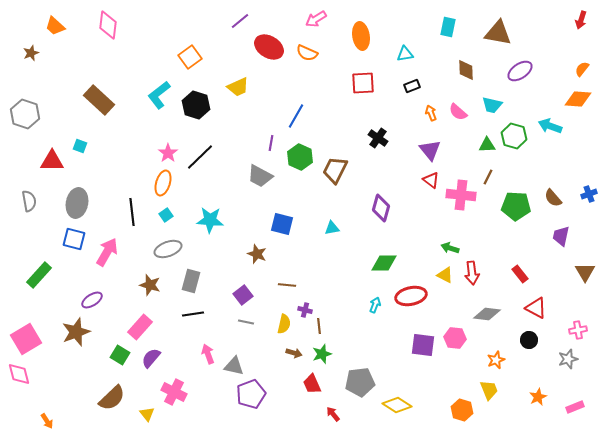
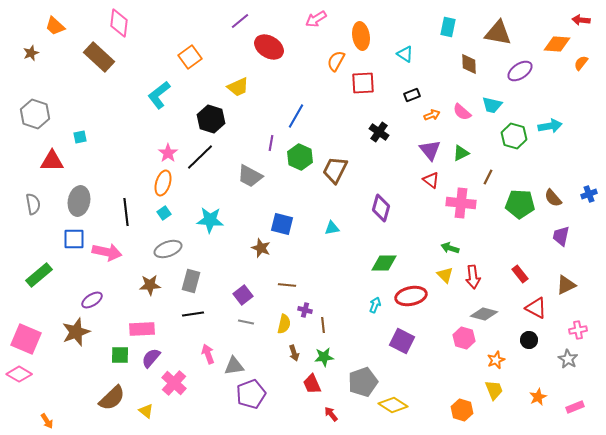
red arrow at (581, 20): rotated 78 degrees clockwise
pink diamond at (108, 25): moved 11 px right, 2 px up
orange semicircle at (307, 53): moved 29 px right, 8 px down; rotated 95 degrees clockwise
cyan triangle at (405, 54): rotated 42 degrees clockwise
orange semicircle at (582, 69): moved 1 px left, 6 px up
brown diamond at (466, 70): moved 3 px right, 6 px up
black rectangle at (412, 86): moved 9 px down
orange diamond at (578, 99): moved 21 px left, 55 px up
brown rectangle at (99, 100): moved 43 px up
black hexagon at (196, 105): moved 15 px right, 14 px down
pink semicircle at (458, 112): moved 4 px right
orange arrow at (431, 113): moved 1 px right, 2 px down; rotated 91 degrees clockwise
gray hexagon at (25, 114): moved 10 px right
cyan arrow at (550, 126): rotated 150 degrees clockwise
black cross at (378, 138): moved 1 px right, 6 px up
green triangle at (487, 145): moved 26 px left, 8 px down; rotated 24 degrees counterclockwise
cyan square at (80, 146): moved 9 px up; rotated 32 degrees counterclockwise
gray trapezoid at (260, 176): moved 10 px left
pink cross at (461, 195): moved 8 px down
gray semicircle at (29, 201): moved 4 px right, 3 px down
gray ellipse at (77, 203): moved 2 px right, 2 px up
green pentagon at (516, 206): moved 4 px right, 2 px up
black line at (132, 212): moved 6 px left
cyan square at (166, 215): moved 2 px left, 2 px up
blue square at (74, 239): rotated 15 degrees counterclockwise
pink arrow at (107, 252): rotated 72 degrees clockwise
brown star at (257, 254): moved 4 px right, 6 px up
brown triangle at (585, 272): moved 19 px left, 13 px down; rotated 35 degrees clockwise
red arrow at (472, 273): moved 1 px right, 4 px down
green rectangle at (39, 275): rotated 8 degrees clockwise
yellow triangle at (445, 275): rotated 18 degrees clockwise
brown star at (150, 285): rotated 20 degrees counterclockwise
gray diamond at (487, 314): moved 3 px left; rotated 8 degrees clockwise
brown line at (319, 326): moved 4 px right, 1 px up
pink rectangle at (140, 327): moved 2 px right, 2 px down; rotated 45 degrees clockwise
pink hexagon at (455, 338): moved 9 px right; rotated 10 degrees clockwise
pink square at (26, 339): rotated 36 degrees counterclockwise
purple square at (423, 345): moved 21 px left, 4 px up; rotated 20 degrees clockwise
brown arrow at (294, 353): rotated 56 degrees clockwise
green star at (322, 354): moved 2 px right, 3 px down; rotated 12 degrees clockwise
green square at (120, 355): rotated 30 degrees counterclockwise
gray star at (568, 359): rotated 24 degrees counterclockwise
gray triangle at (234, 366): rotated 20 degrees counterclockwise
pink diamond at (19, 374): rotated 45 degrees counterclockwise
gray pentagon at (360, 382): moved 3 px right; rotated 12 degrees counterclockwise
yellow trapezoid at (489, 390): moved 5 px right
pink cross at (174, 392): moved 9 px up; rotated 15 degrees clockwise
yellow diamond at (397, 405): moved 4 px left
yellow triangle at (147, 414): moved 1 px left, 3 px up; rotated 14 degrees counterclockwise
red arrow at (333, 414): moved 2 px left
